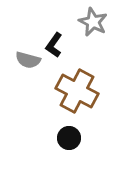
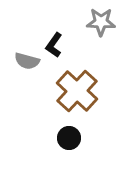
gray star: moved 8 px right; rotated 24 degrees counterclockwise
gray semicircle: moved 1 px left, 1 px down
brown cross: rotated 15 degrees clockwise
